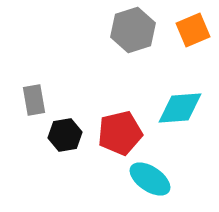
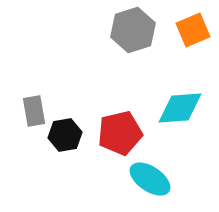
gray rectangle: moved 11 px down
